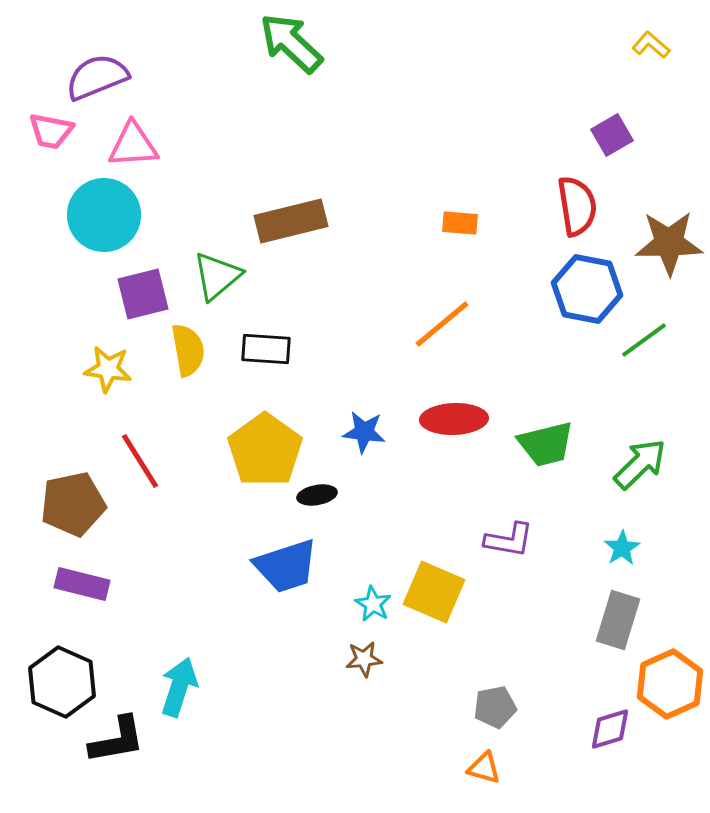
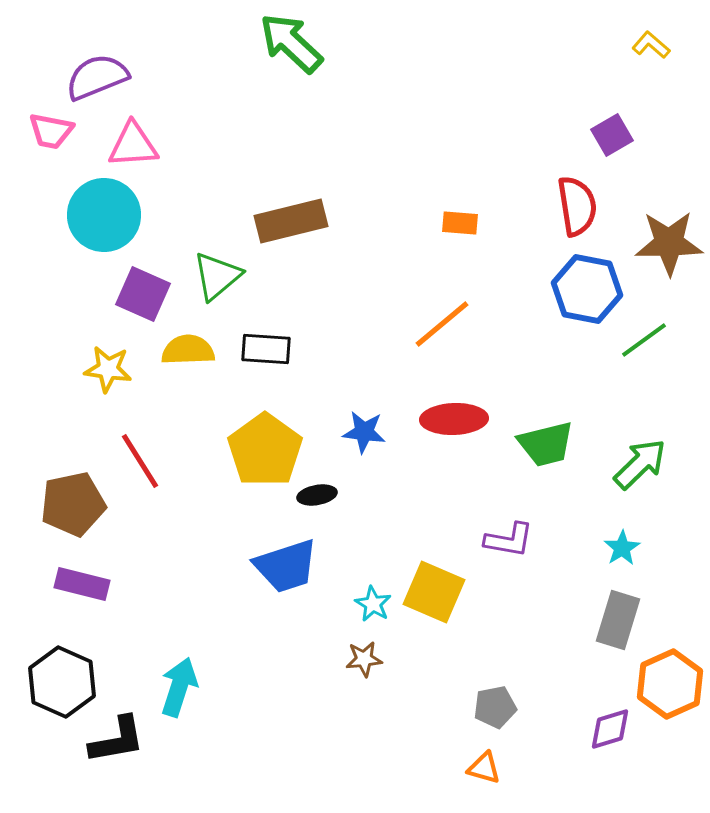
purple square at (143, 294): rotated 38 degrees clockwise
yellow semicircle at (188, 350): rotated 82 degrees counterclockwise
